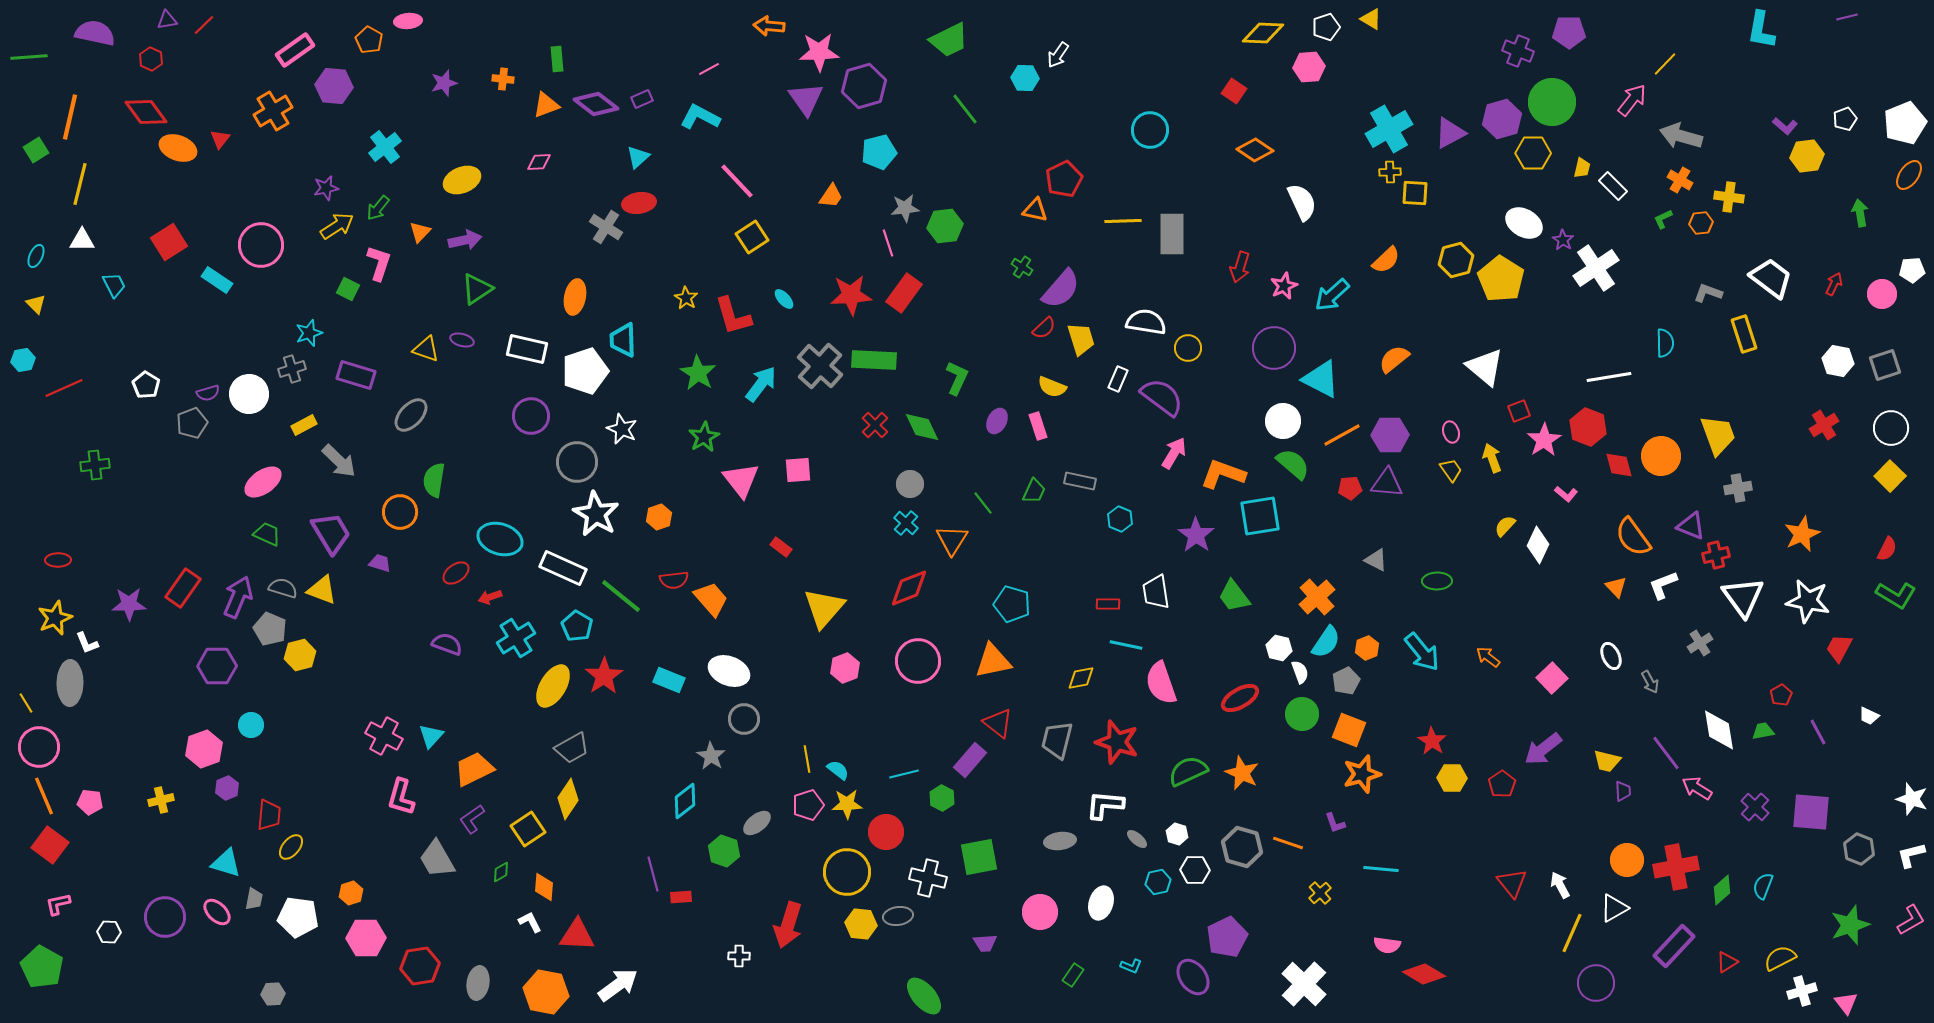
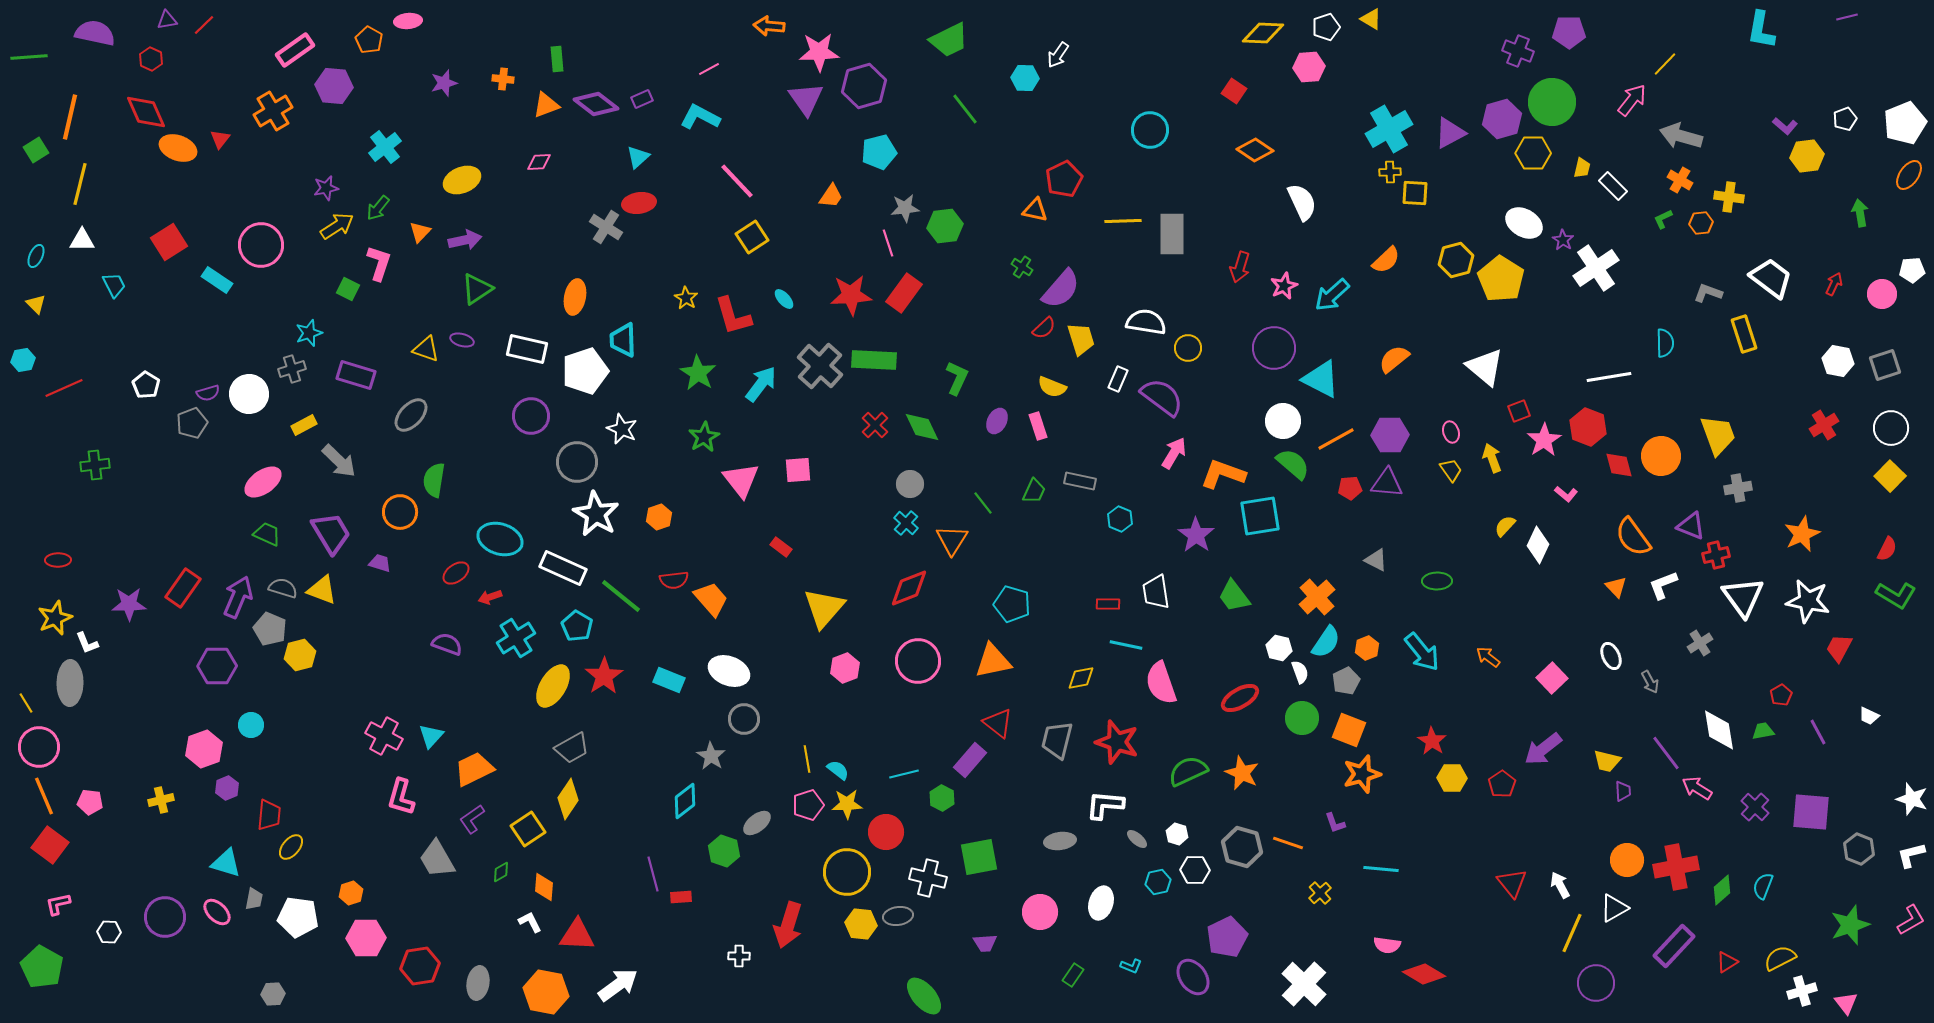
red diamond at (146, 112): rotated 12 degrees clockwise
orange line at (1342, 435): moved 6 px left, 4 px down
green circle at (1302, 714): moved 4 px down
